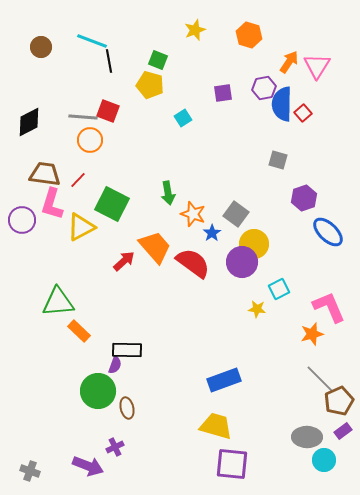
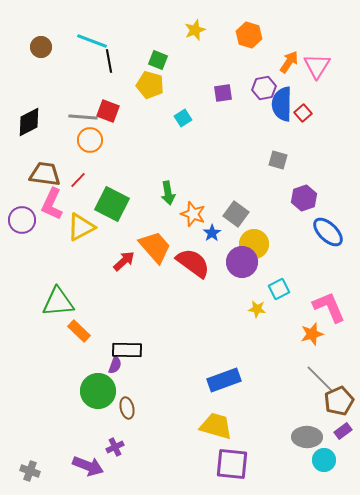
pink L-shape at (52, 204): rotated 8 degrees clockwise
